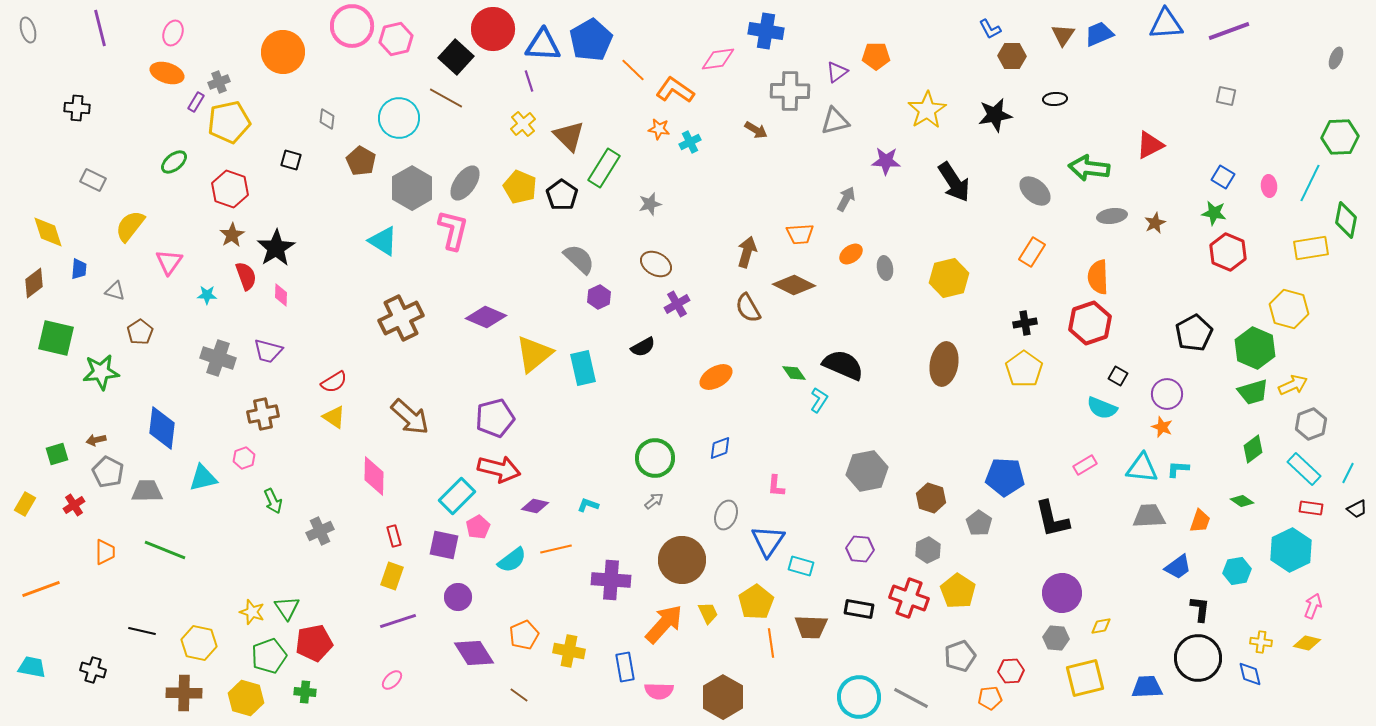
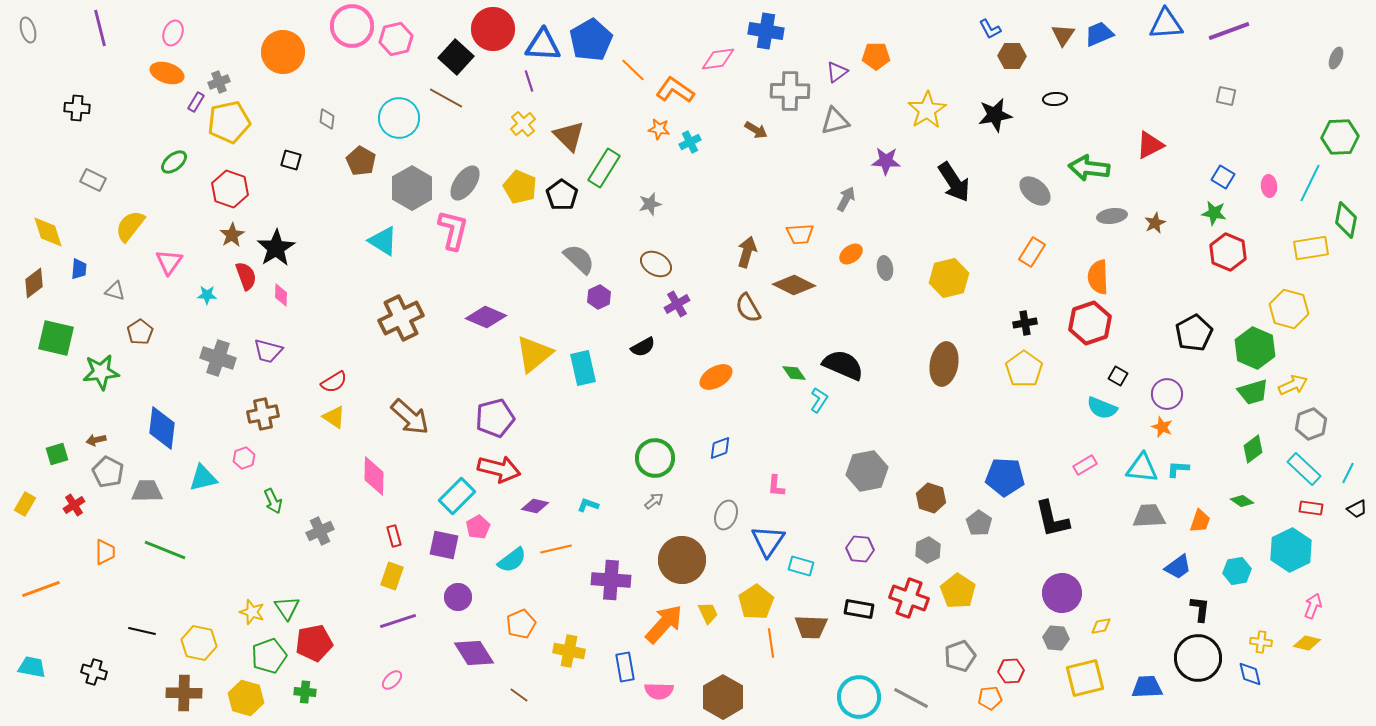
orange pentagon at (524, 635): moved 3 px left, 11 px up
black cross at (93, 670): moved 1 px right, 2 px down
